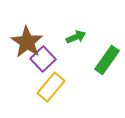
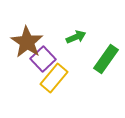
green rectangle: moved 1 px left, 1 px up
yellow rectangle: moved 3 px right, 9 px up
